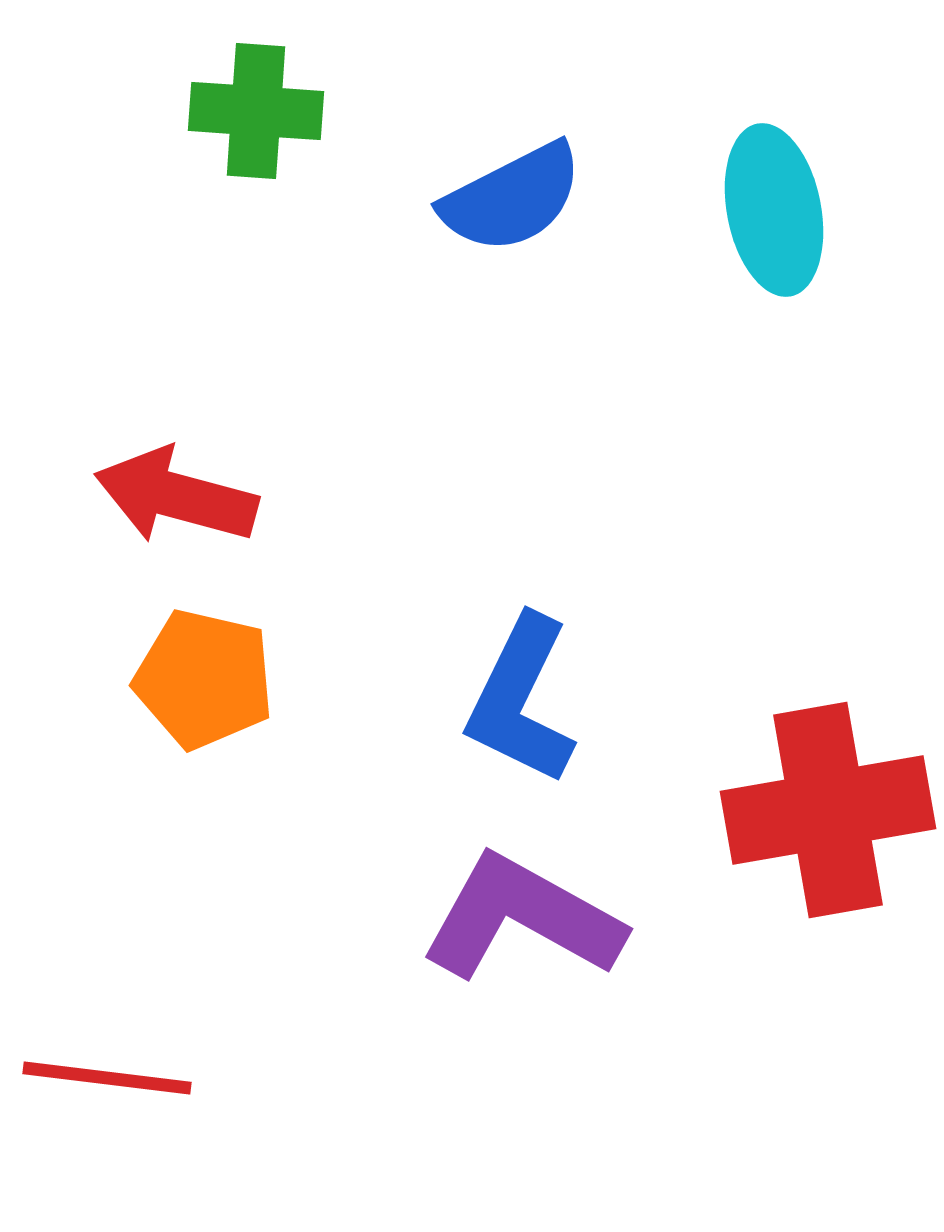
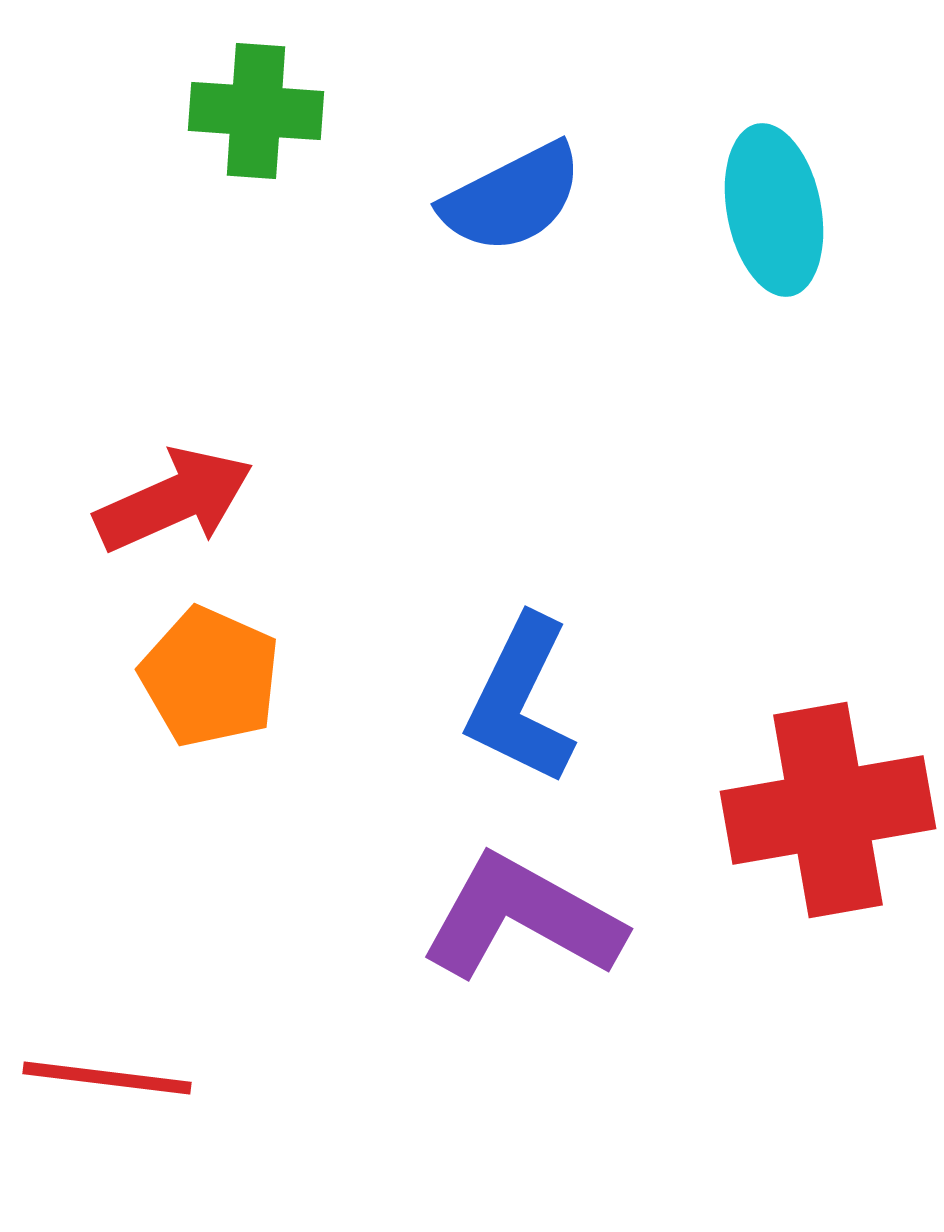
red arrow: moved 2 px left, 4 px down; rotated 141 degrees clockwise
orange pentagon: moved 6 px right, 2 px up; rotated 11 degrees clockwise
